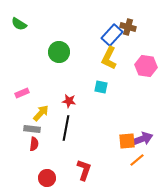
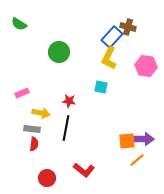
blue rectangle: moved 2 px down
yellow arrow: rotated 60 degrees clockwise
purple arrow: moved 1 px right; rotated 20 degrees clockwise
red L-shape: rotated 110 degrees clockwise
